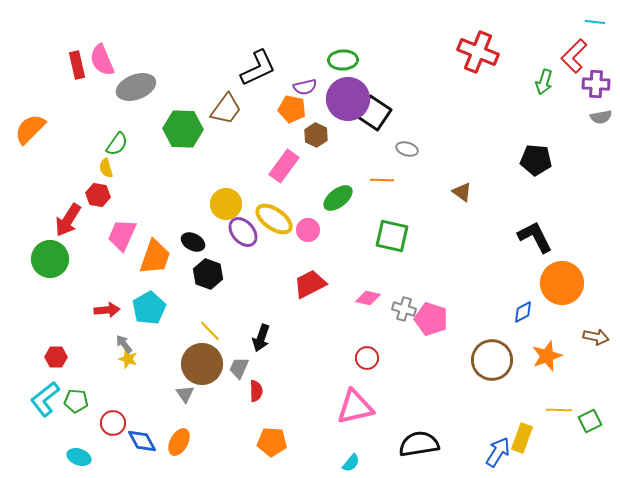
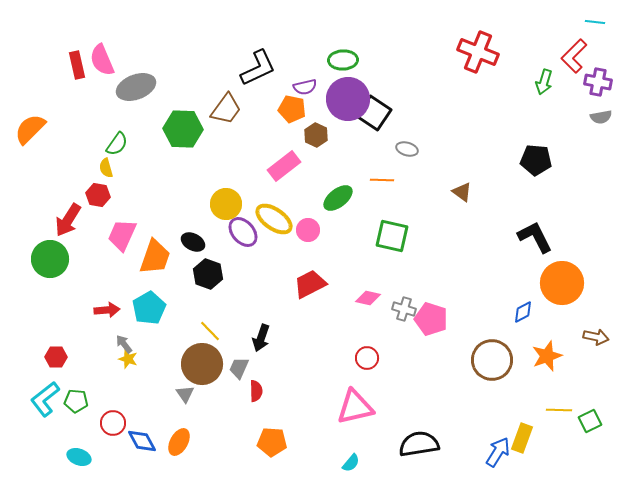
purple cross at (596, 84): moved 2 px right, 2 px up; rotated 8 degrees clockwise
pink rectangle at (284, 166): rotated 16 degrees clockwise
